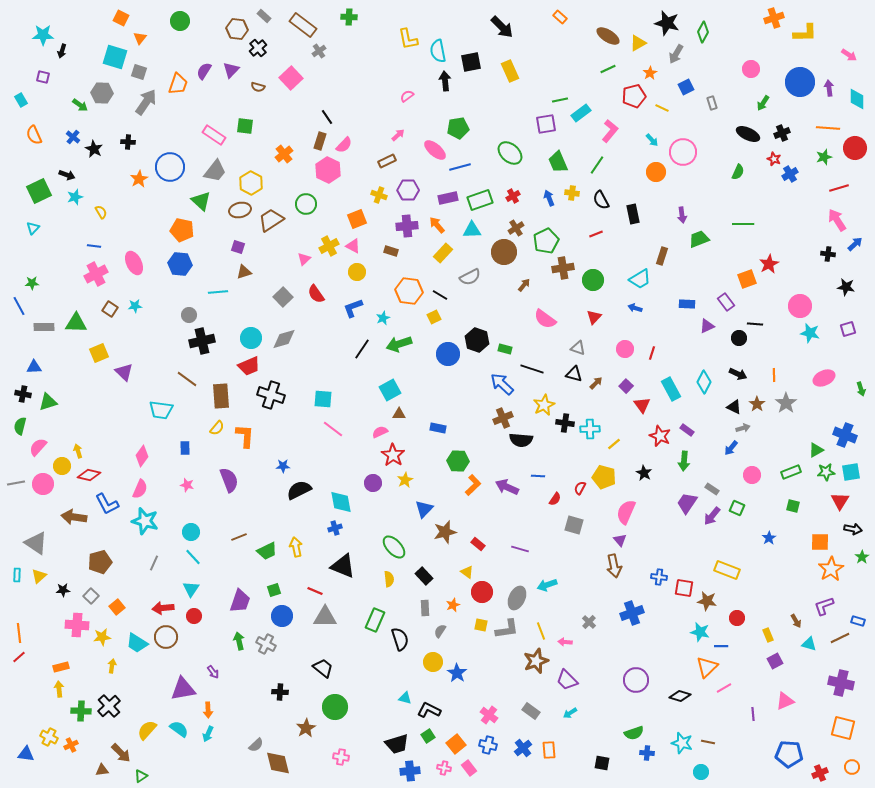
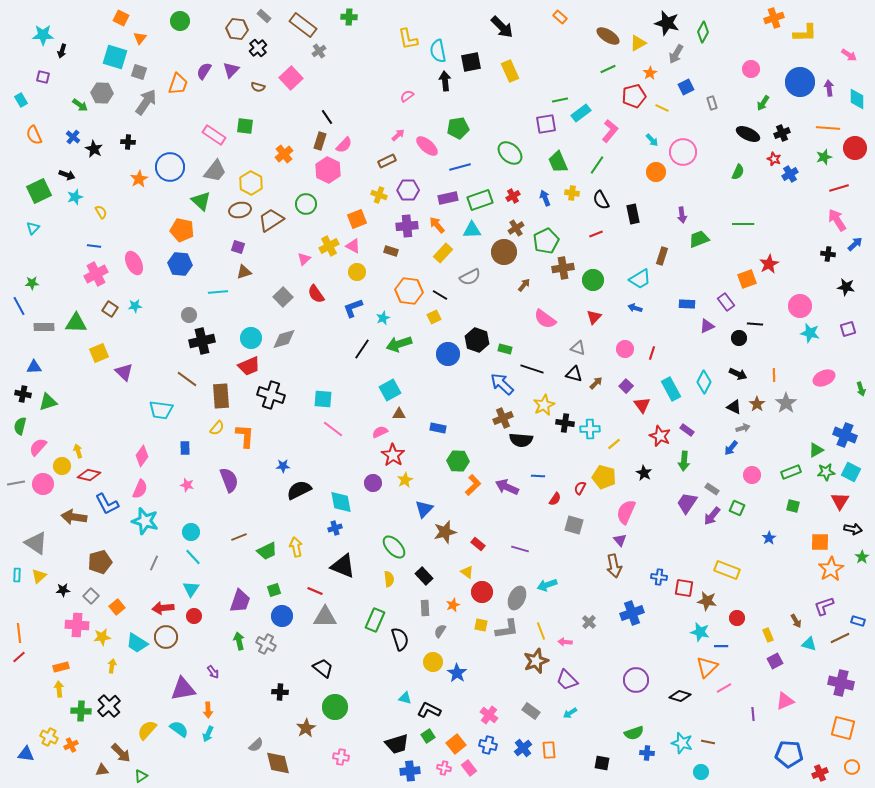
pink ellipse at (435, 150): moved 8 px left, 4 px up
blue arrow at (549, 198): moved 4 px left
cyan square at (851, 472): rotated 36 degrees clockwise
